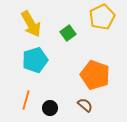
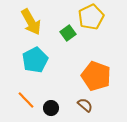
yellow pentagon: moved 11 px left
yellow arrow: moved 2 px up
cyan pentagon: rotated 10 degrees counterclockwise
orange pentagon: moved 1 px right, 1 px down
orange line: rotated 60 degrees counterclockwise
black circle: moved 1 px right
